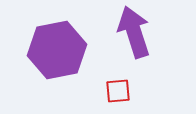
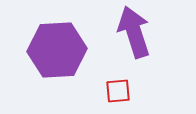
purple hexagon: rotated 8 degrees clockwise
